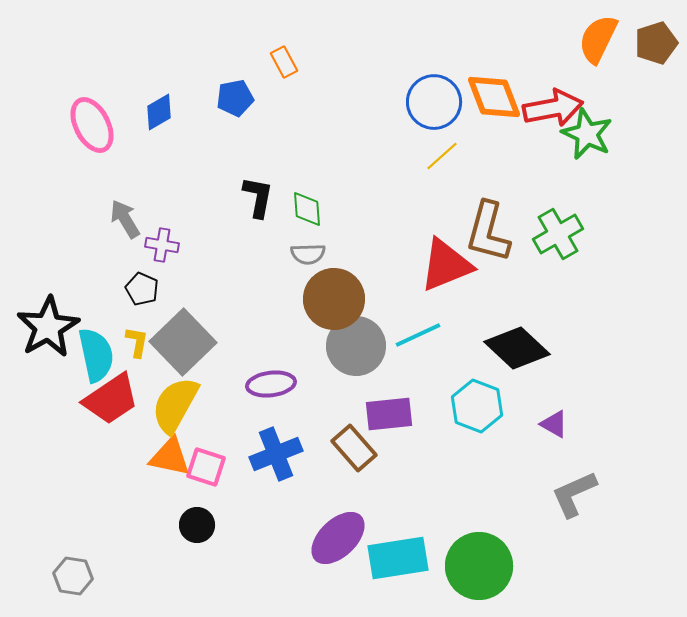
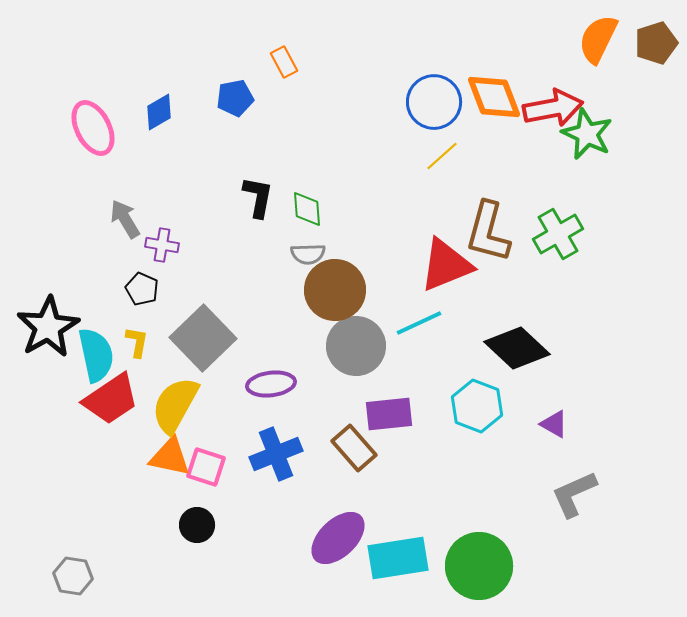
pink ellipse at (92, 125): moved 1 px right, 3 px down
brown circle at (334, 299): moved 1 px right, 9 px up
cyan line at (418, 335): moved 1 px right, 12 px up
gray square at (183, 342): moved 20 px right, 4 px up
